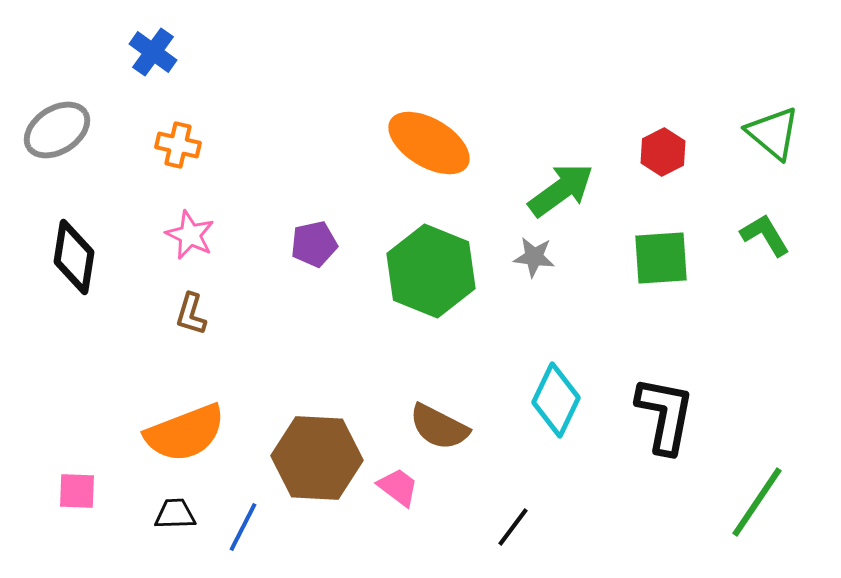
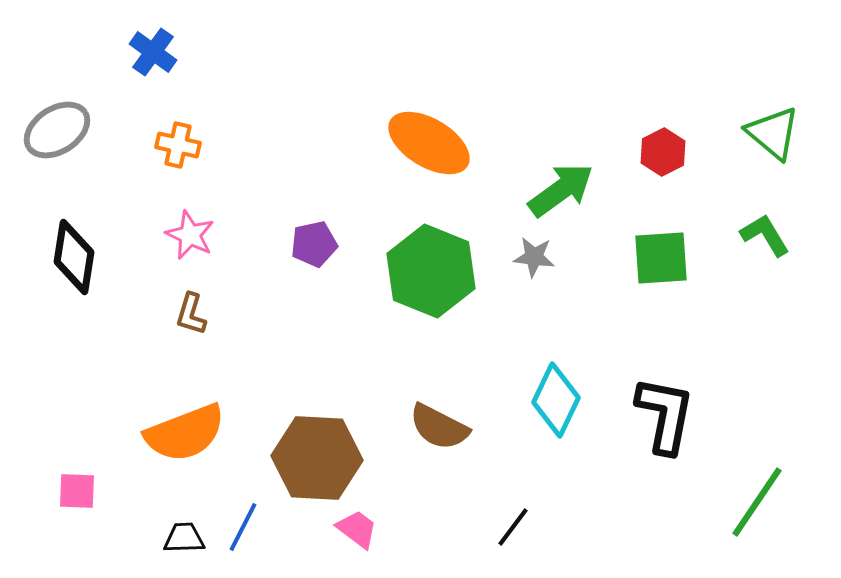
pink trapezoid: moved 41 px left, 42 px down
black trapezoid: moved 9 px right, 24 px down
